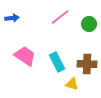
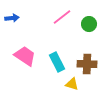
pink line: moved 2 px right
